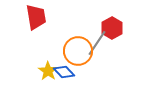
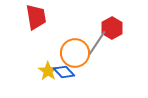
orange circle: moved 3 px left, 2 px down
